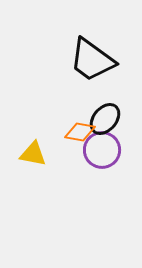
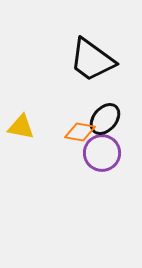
purple circle: moved 3 px down
yellow triangle: moved 12 px left, 27 px up
